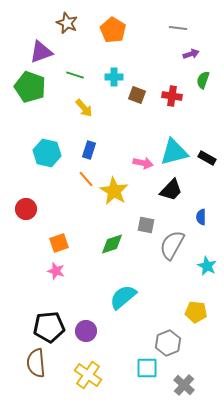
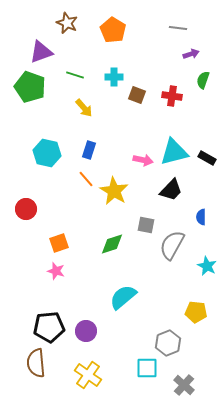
pink arrow: moved 3 px up
